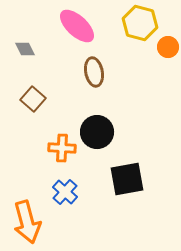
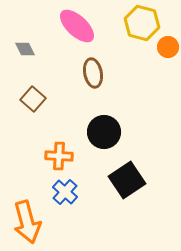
yellow hexagon: moved 2 px right
brown ellipse: moved 1 px left, 1 px down
black circle: moved 7 px right
orange cross: moved 3 px left, 8 px down
black square: moved 1 px down; rotated 24 degrees counterclockwise
